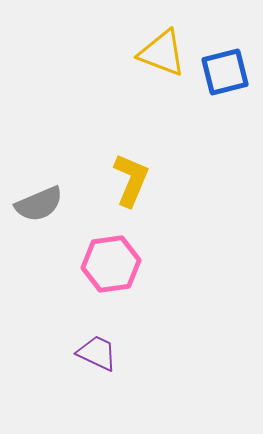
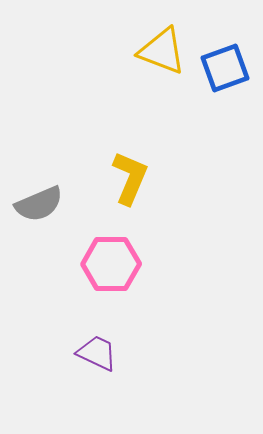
yellow triangle: moved 2 px up
blue square: moved 4 px up; rotated 6 degrees counterclockwise
yellow L-shape: moved 1 px left, 2 px up
pink hexagon: rotated 8 degrees clockwise
